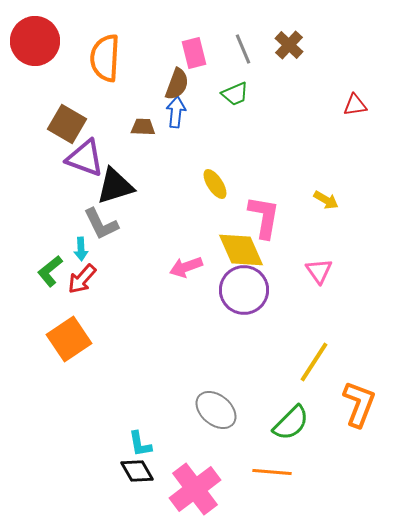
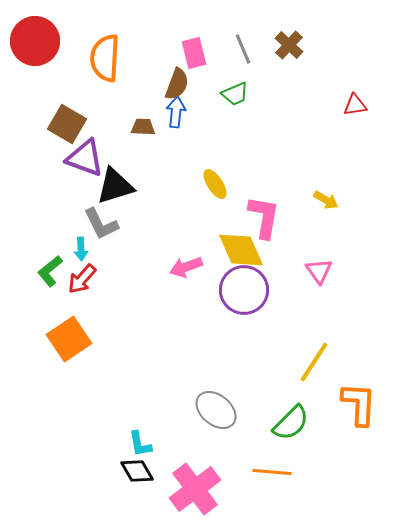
orange L-shape: rotated 18 degrees counterclockwise
